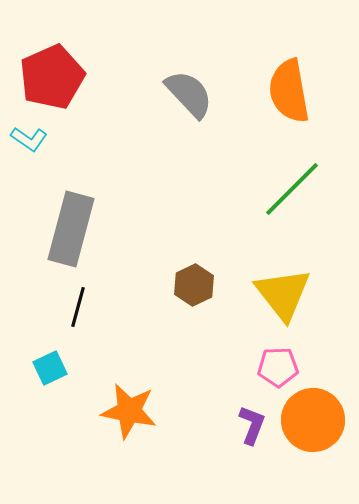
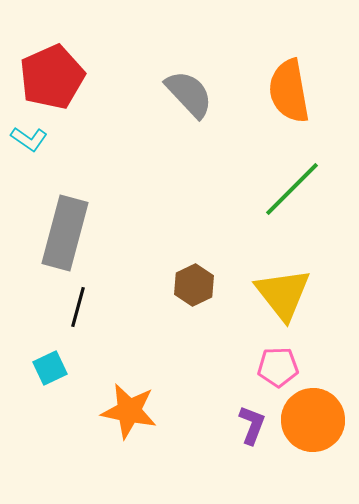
gray rectangle: moved 6 px left, 4 px down
